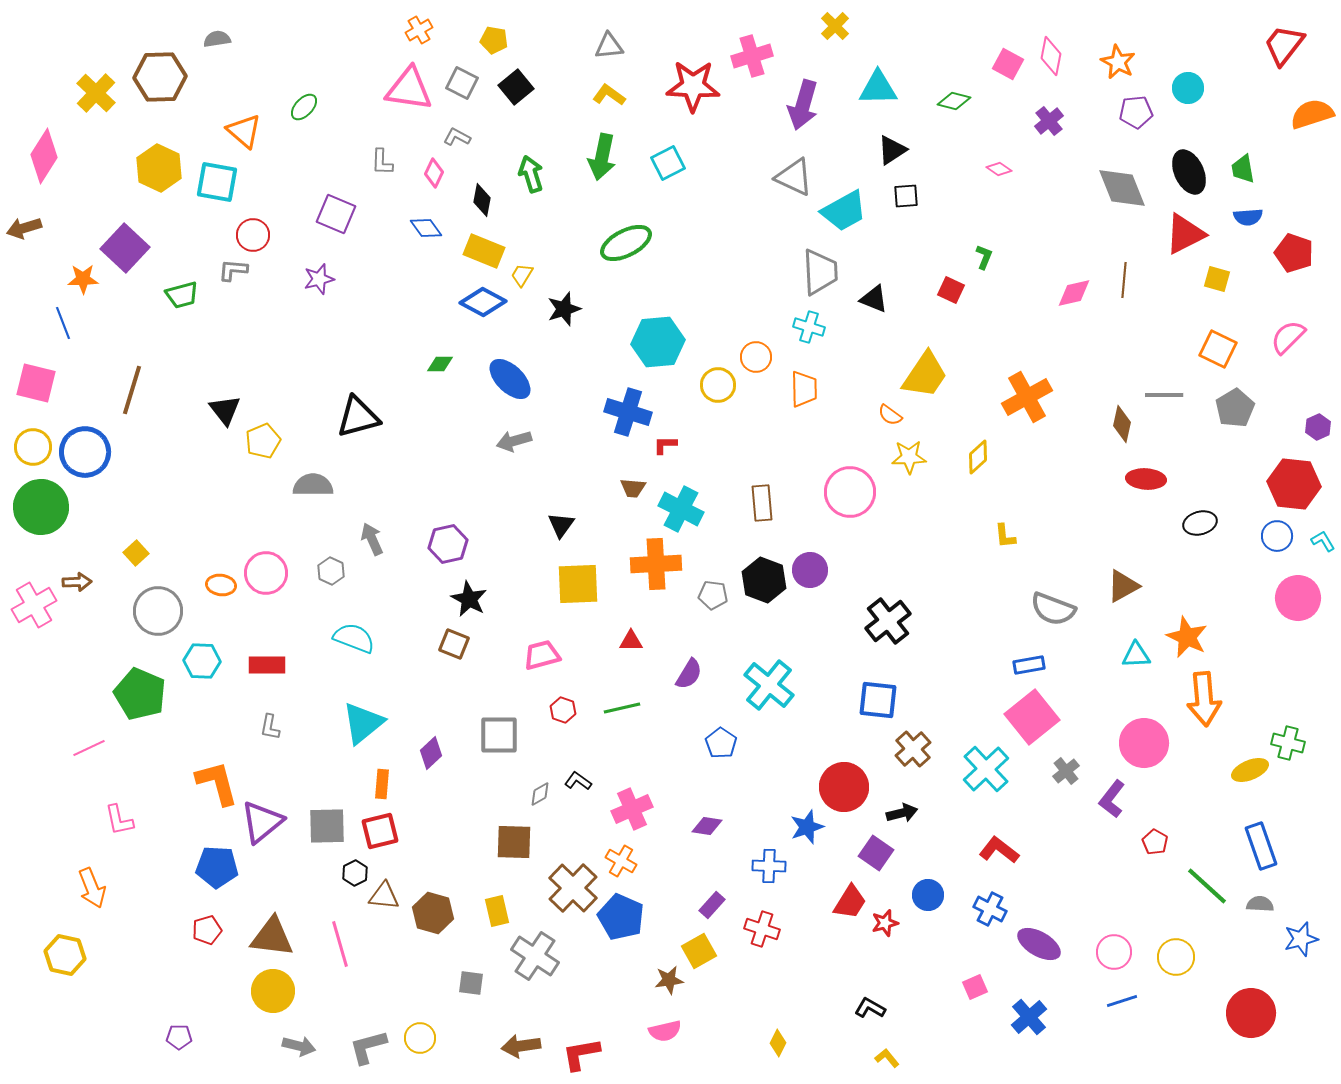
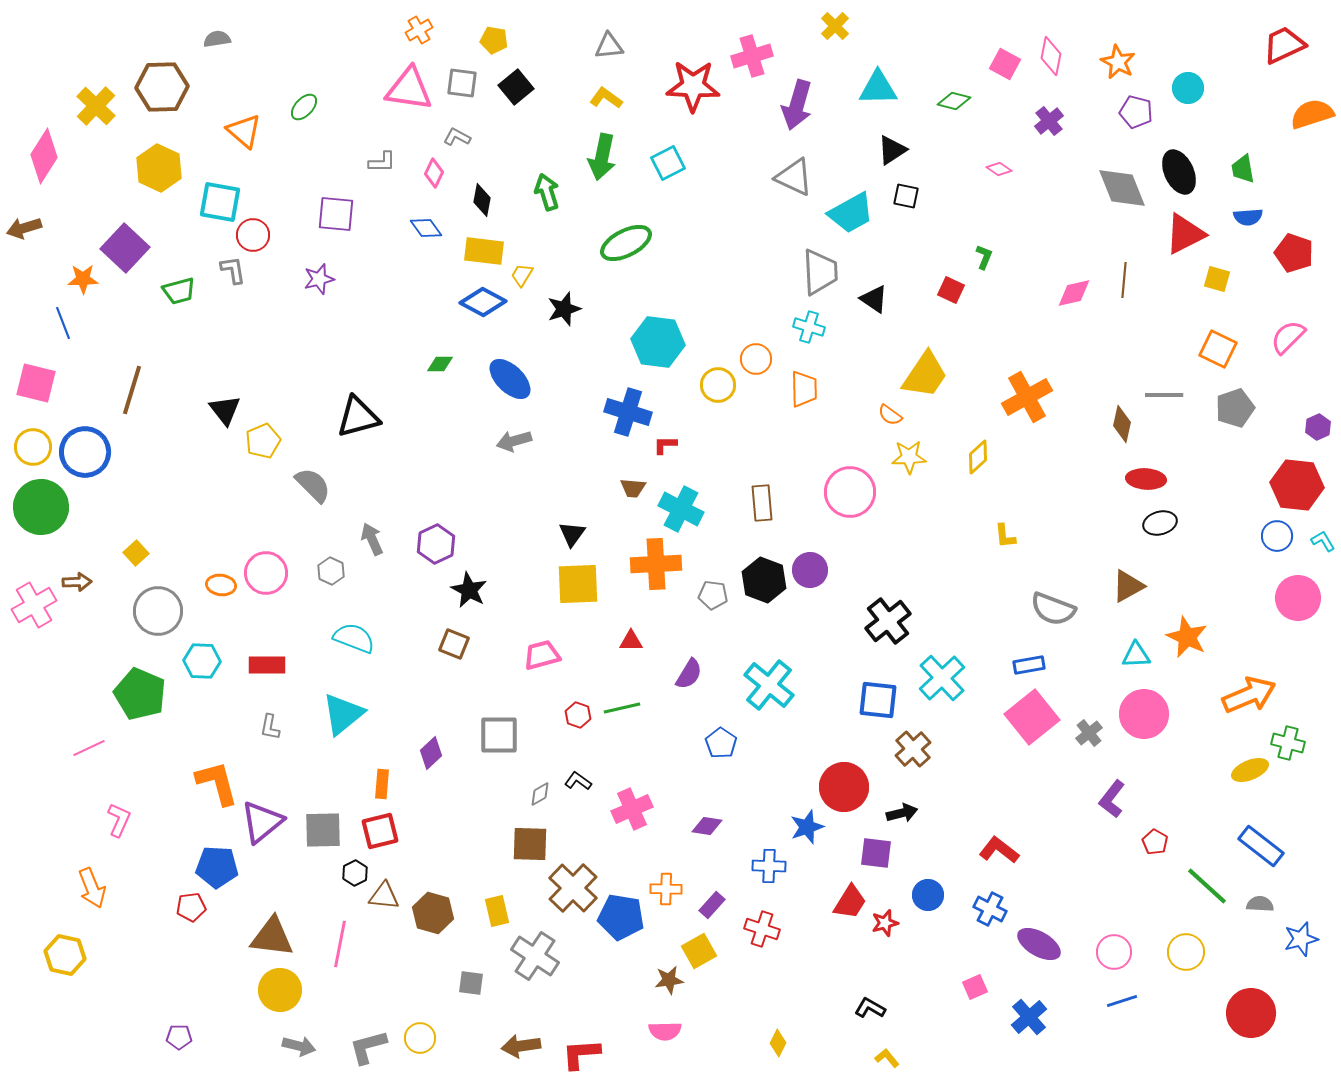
red trapezoid at (1284, 45): rotated 27 degrees clockwise
pink square at (1008, 64): moved 3 px left
brown hexagon at (160, 77): moved 2 px right, 10 px down
gray square at (462, 83): rotated 20 degrees counterclockwise
yellow cross at (96, 93): moved 13 px down
yellow L-shape at (609, 95): moved 3 px left, 3 px down
purple arrow at (803, 105): moved 6 px left
purple pentagon at (1136, 112): rotated 20 degrees clockwise
gray L-shape at (382, 162): rotated 92 degrees counterclockwise
black ellipse at (1189, 172): moved 10 px left
green arrow at (531, 174): moved 16 px right, 18 px down
cyan square at (217, 182): moved 3 px right, 20 px down
black square at (906, 196): rotated 16 degrees clockwise
cyan trapezoid at (844, 211): moved 7 px right, 2 px down
purple square at (336, 214): rotated 18 degrees counterclockwise
yellow rectangle at (484, 251): rotated 15 degrees counterclockwise
gray L-shape at (233, 270): rotated 76 degrees clockwise
green trapezoid at (182, 295): moved 3 px left, 4 px up
black triangle at (874, 299): rotated 12 degrees clockwise
cyan hexagon at (658, 342): rotated 12 degrees clockwise
orange circle at (756, 357): moved 2 px down
gray pentagon at (1235, 408): rotated 12 degrees clockwise
red hexagon at (1294, 484): moved 3 px right, 1 px down
gray semicircle at (313, 485): rotated 45 degrees clockwise
black ellipse at (1200, 523): moved 40 px left
black triangle at (561, 525): moved 11 px right, 9 px down
purple hexagon at (448, 544): moved 12 px left; rotated 12 degrees counterclockwise
brown triangle at (1123, 586): moved 5 px right
black star at (469, 599): moved 9 px up
orange arrow at (1204, 699): moved 45 px right, 4 px up; rotated 108 degrees counterclockwise
red hexagon at (563, 710): moved 15 px right, 5 px down
cyan triangle at (363, 723): moved 20 px left, 9 px up
pink circle at (1144, 743): moved 29 px up
cyan cross at (986, 769): moved 44 px left, 91 px up
gray cross at (1066, 771): moved 23 px right, 38 px up
pink L-shape at (119, 820): rotated 144 degrees counterclockwise
gray square at (327, 826): moved 4 px left, 4 px down
brown square at (514, 842): moved 16 px right, 2 px down
blue rectangle at (1261, 846): rotated 33 degrees counterclockwise
purple square at (876, 853): rotated 28 degrees counterclockwise
orange cross at (621, 861): moved 45 px right, 28 px down; rotated 28 degrees counterclockwise
blue pentagon at (621, 917): rotated 15 degrees counterclockwise
red pentagon at (207, 930): moved 16 px left, 23 px up; rotated 8 degrees clockwise
pink line at (340, 944): rotated 27 degrees clockwise
yellow circle at (1176, 957): moved 10 px right, 5 px up
yellow circle at (273, 991): moved 7 px right, 1 px up
pink semicircle at (665, 1031): rotated 12 degrees clockwise
red L-shape at (581, 1054): rotated 6 degrees clockwise
